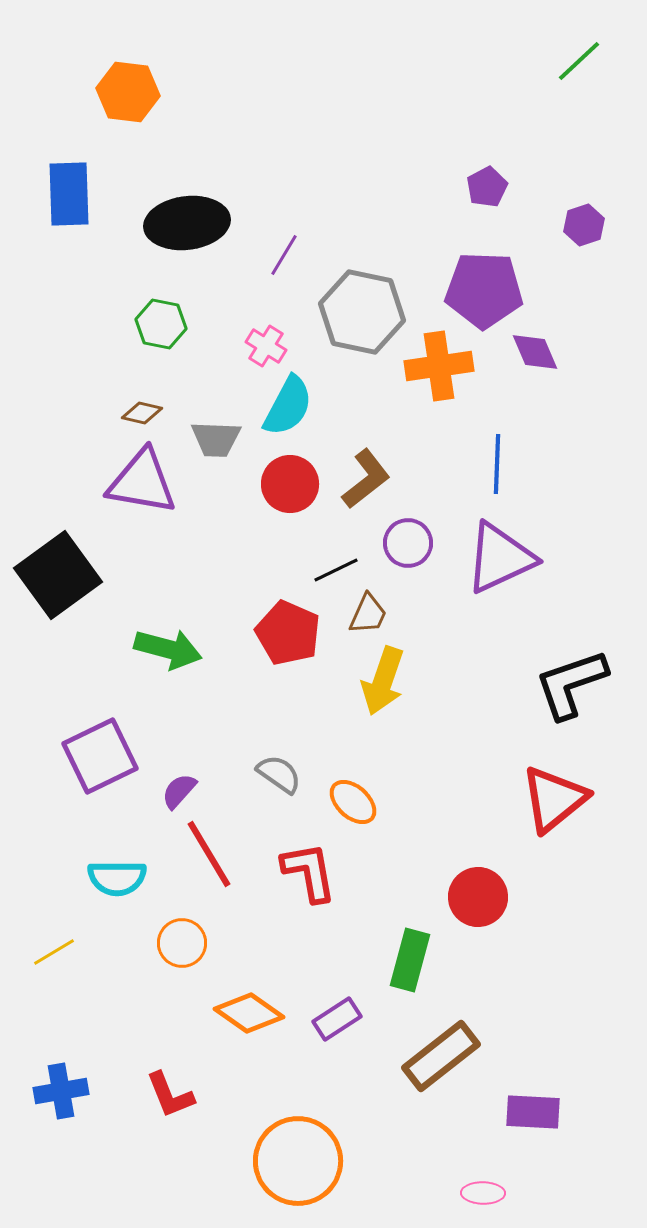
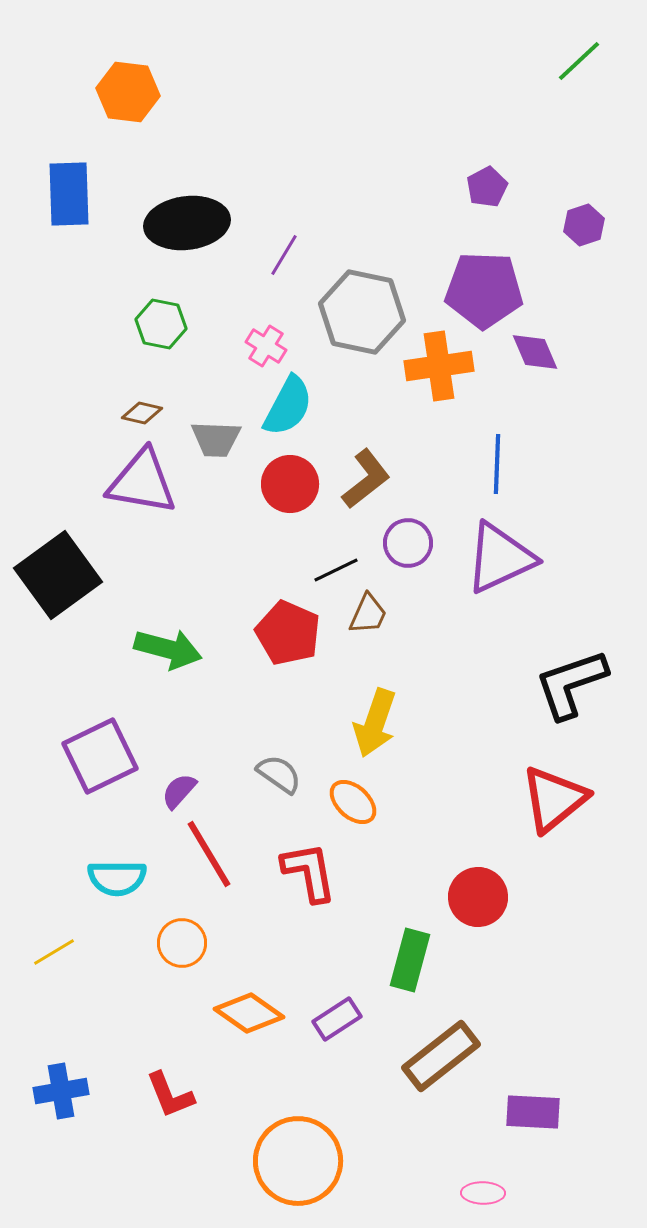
yellow arrow at (383, 681): moved 8 px left, 42 px down
